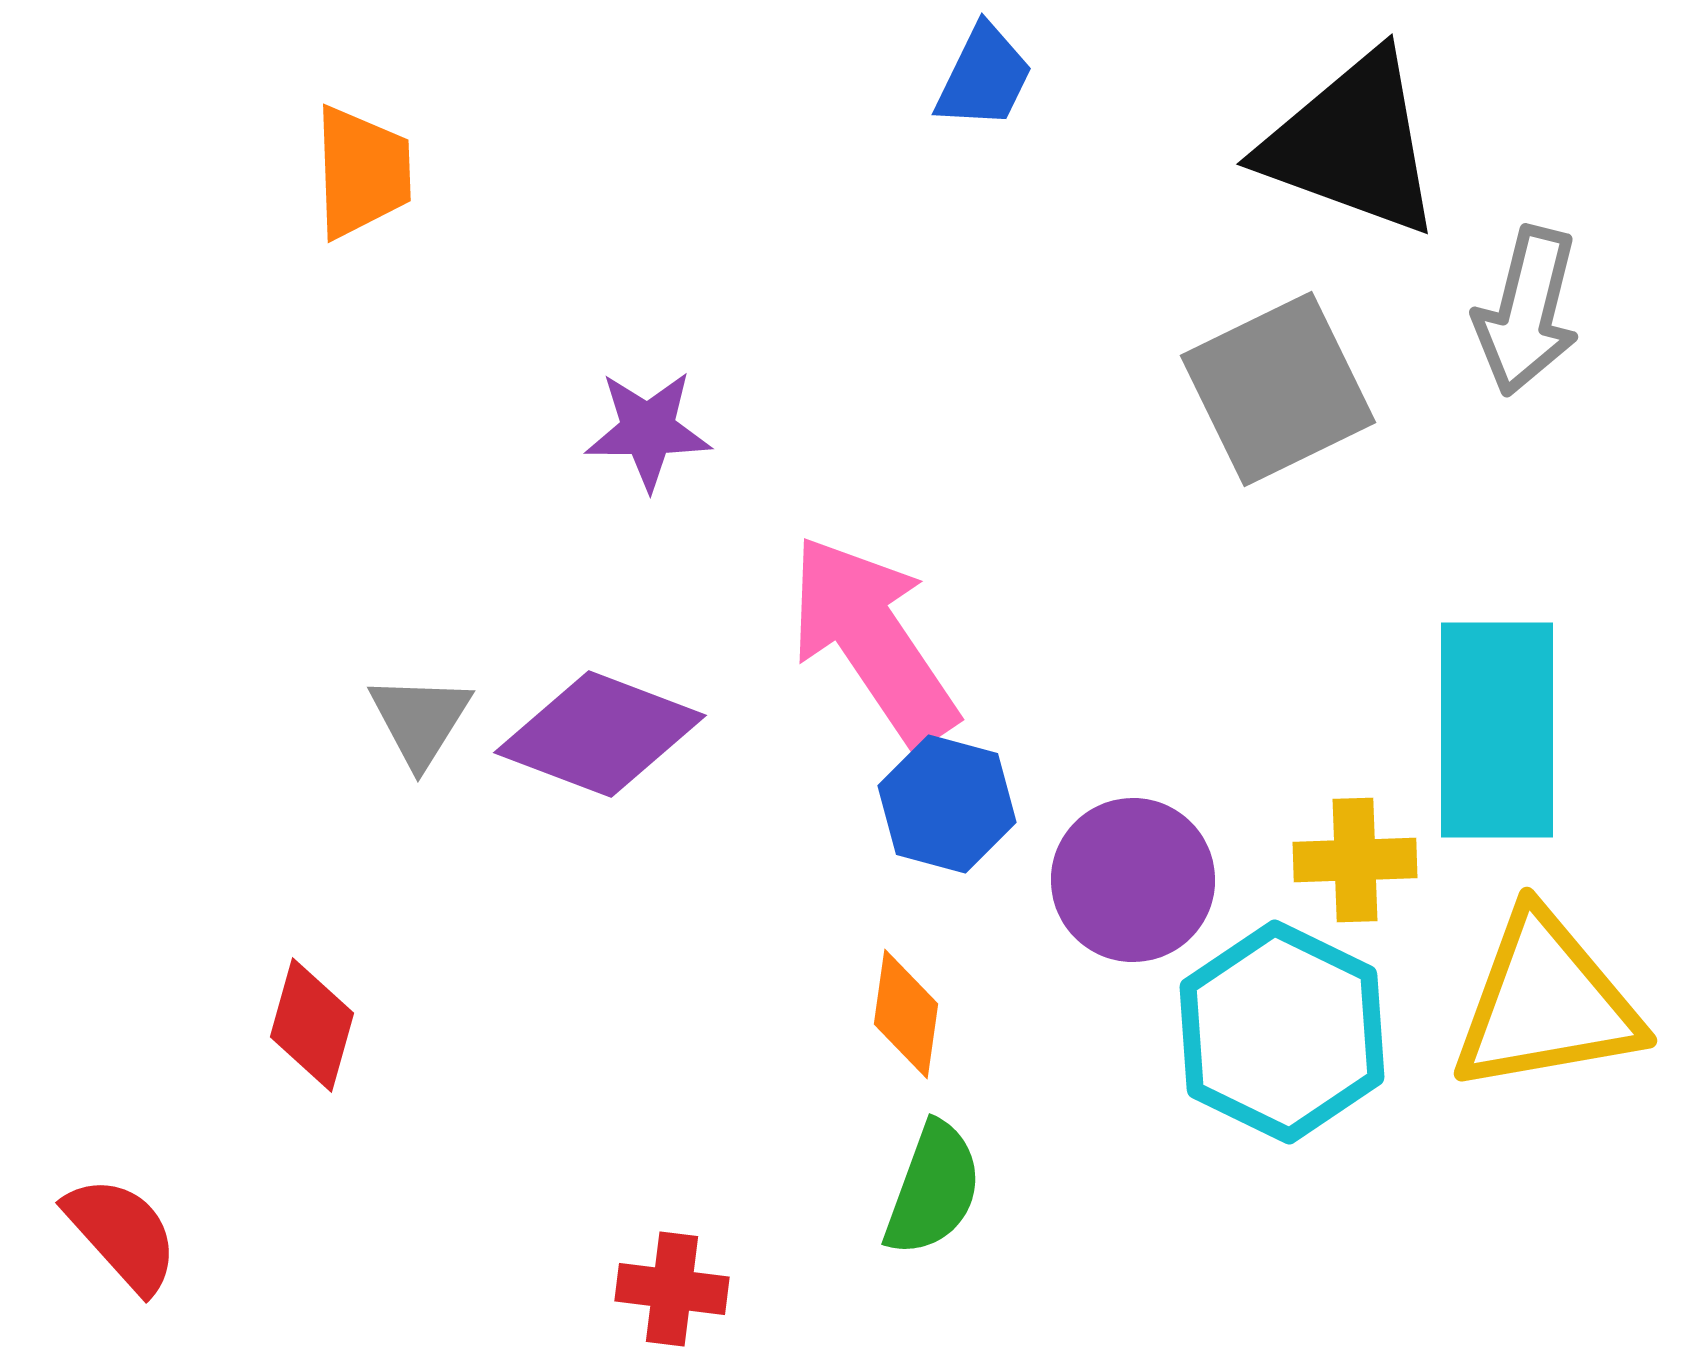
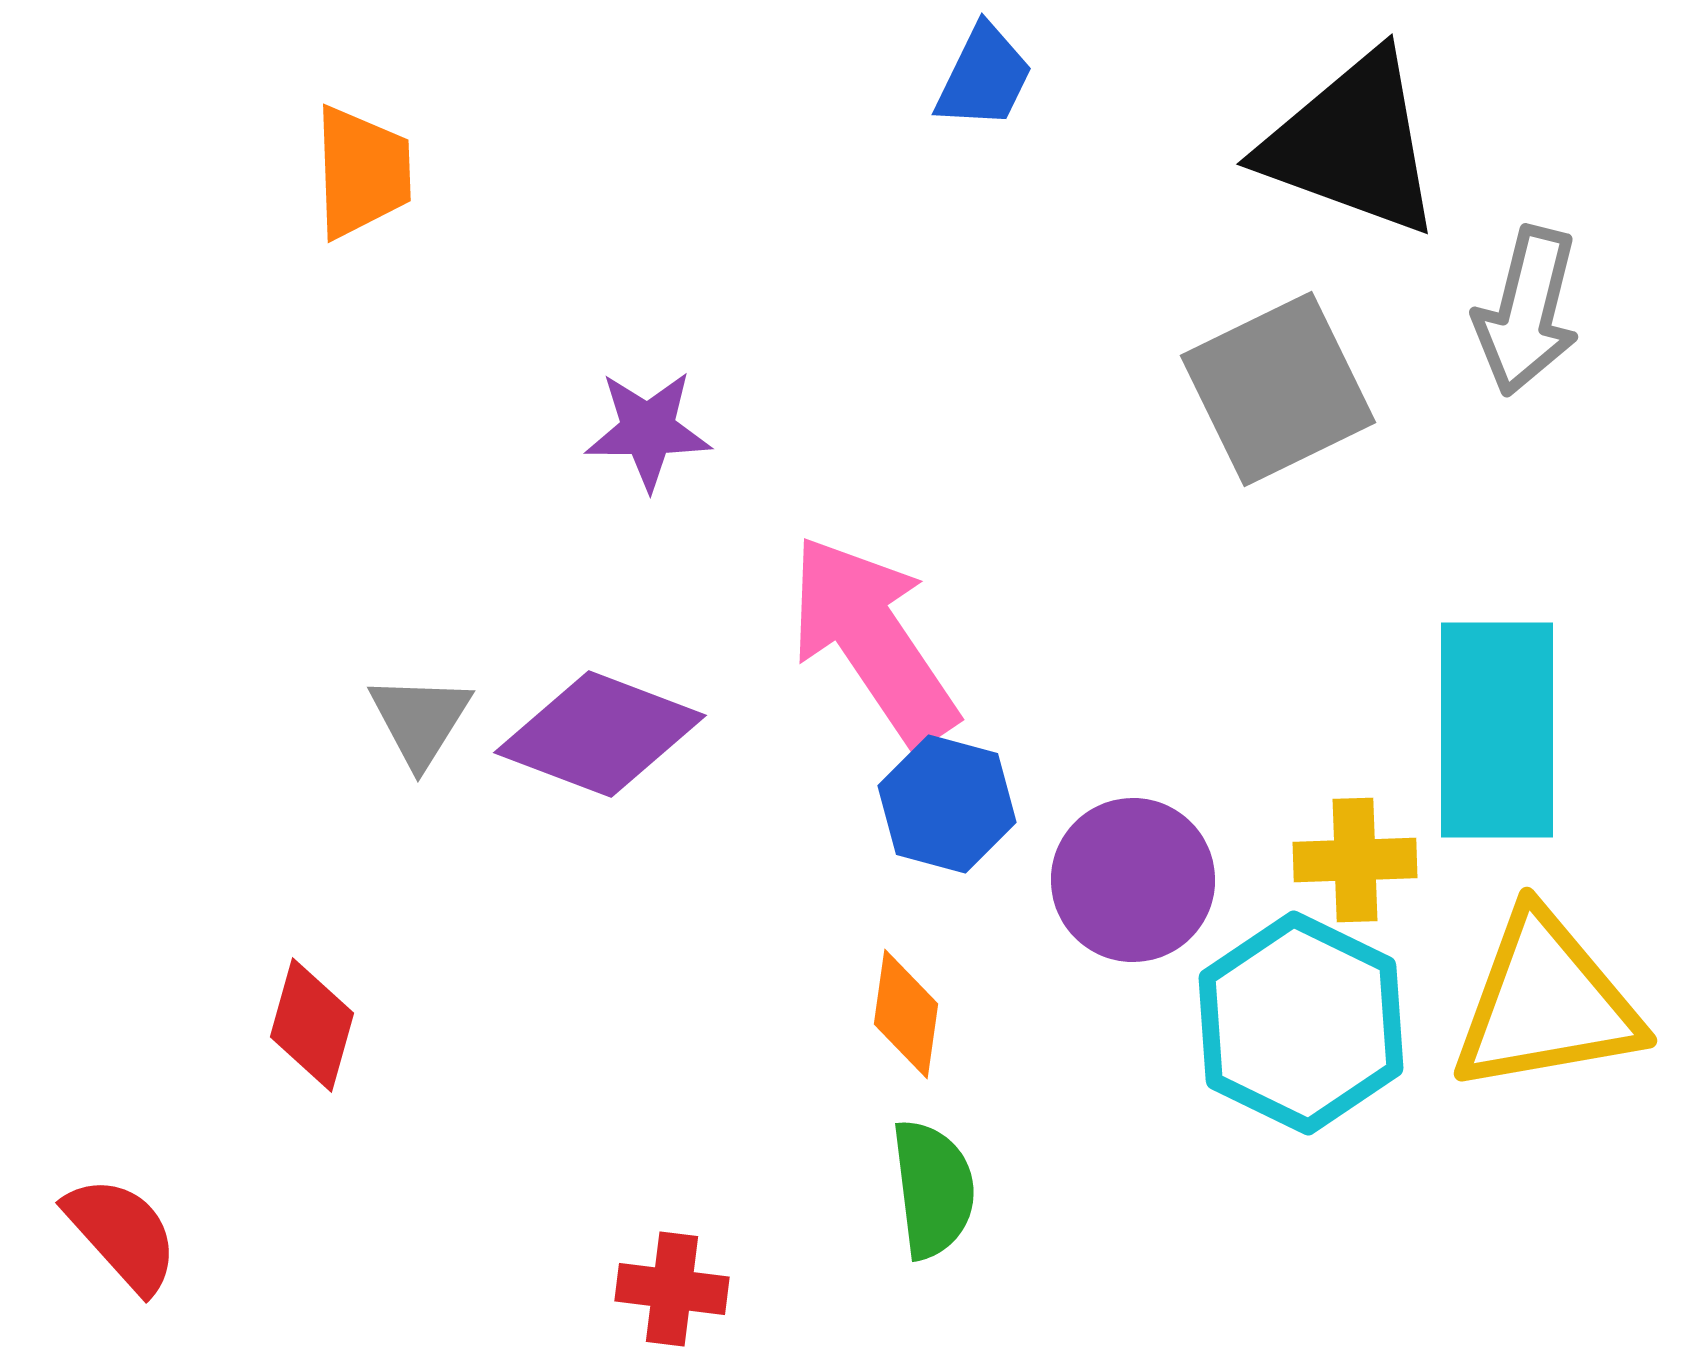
cyan hexagon: moved 19 px right, 9 px up
green semicircle: rotated 27 degrees counterclockwise
